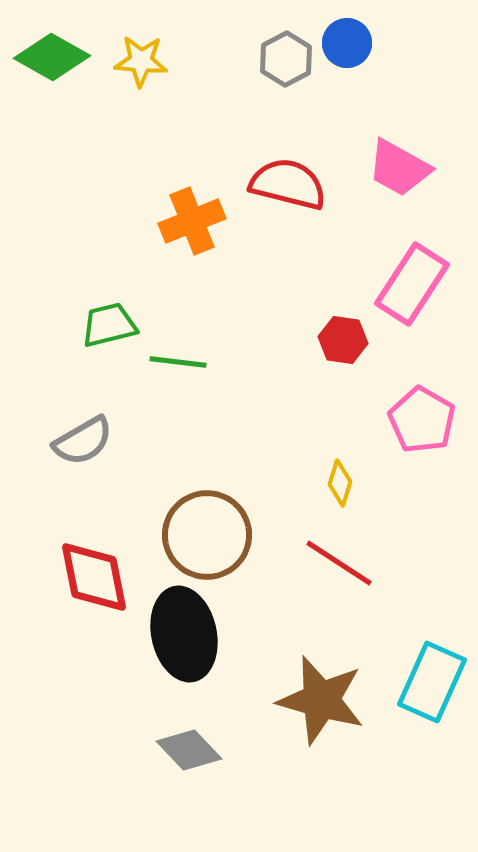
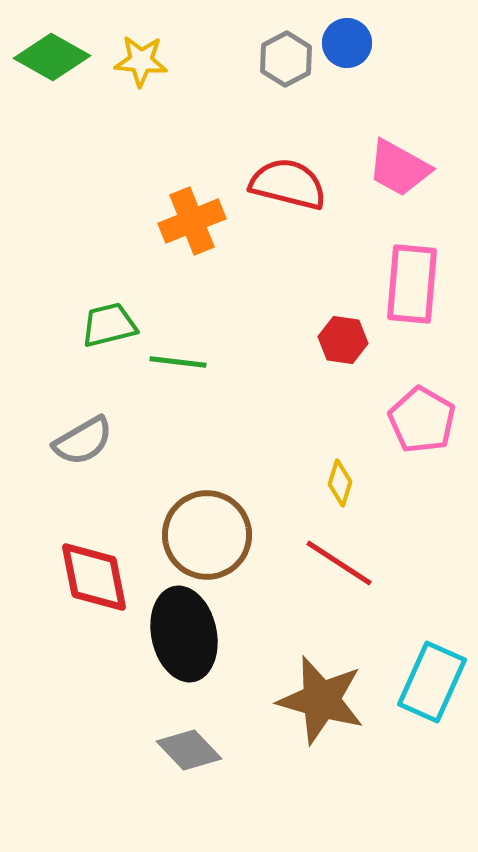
pink rectangle: rotated 28 degrees counterclockwise
